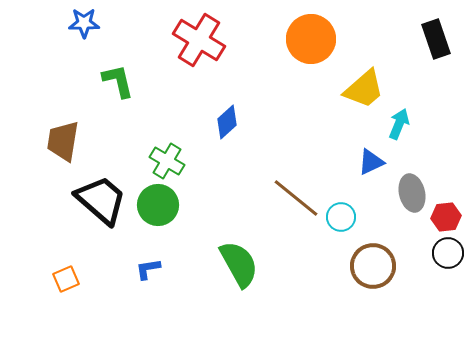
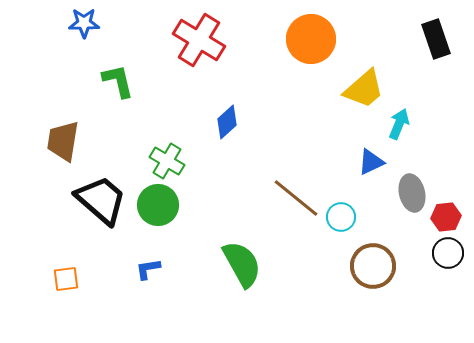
green semicircle: moved 3 px right
orange square: rotated 16 degrees clockwise
